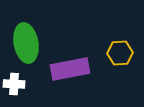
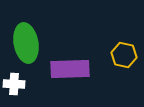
yellow hexagon: moved 4 px right, 2 px down; rotated 15 degrees clockwise
purple rectangle: rotated 9 degrees clockwise
